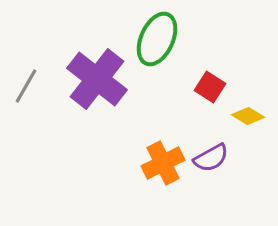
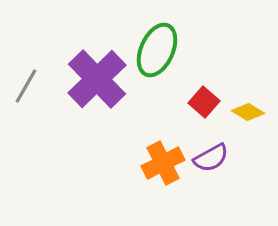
green ellipse: moved 11 px down
purple cross: rotated 8 degrees clockwise
red square: moved 6 px left, 15 px down; rotated 8 degrees clockwise
yellow diamond: moved 4 px up
